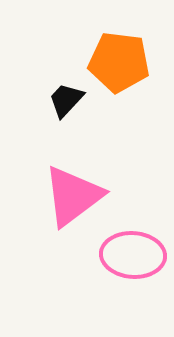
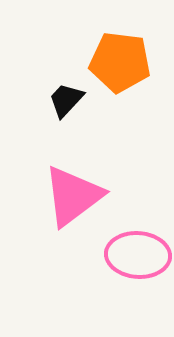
orange pentagon: moved 1 px right
pink ellipse: moved 5 px right
